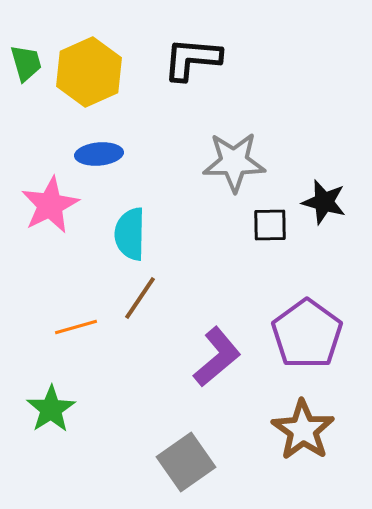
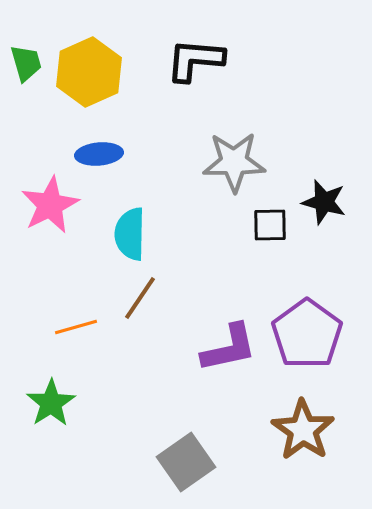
black L-shape: moved 3 px right, 1 px down
purple L-shape: moved 12 px right, 9 px up; rotated 28 degrees clockwise
green star: moved 6 px up
